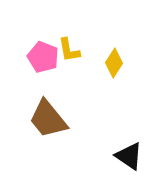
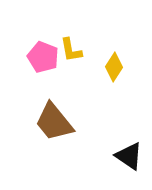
yellow L-shape: moved 2 px right
yellow diamond: moved 4 px down
brown trapezoid: moved 6 px right, 3 px down
